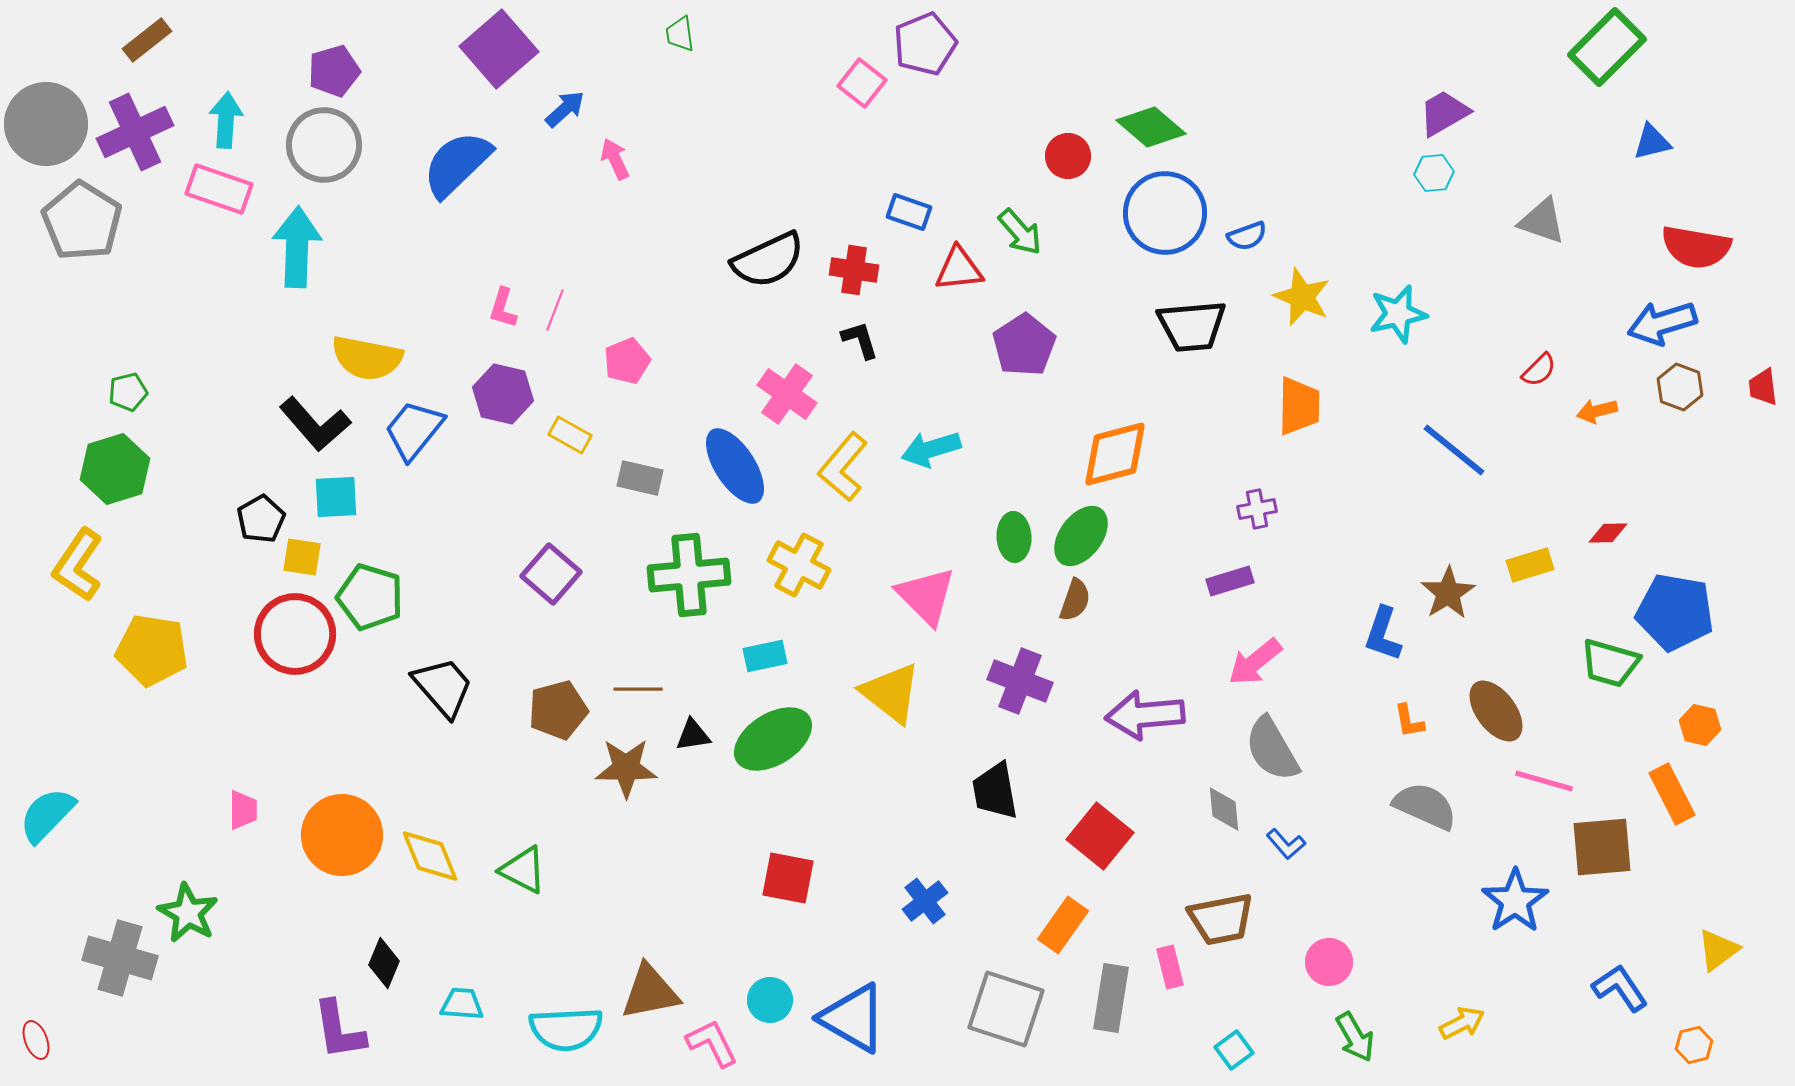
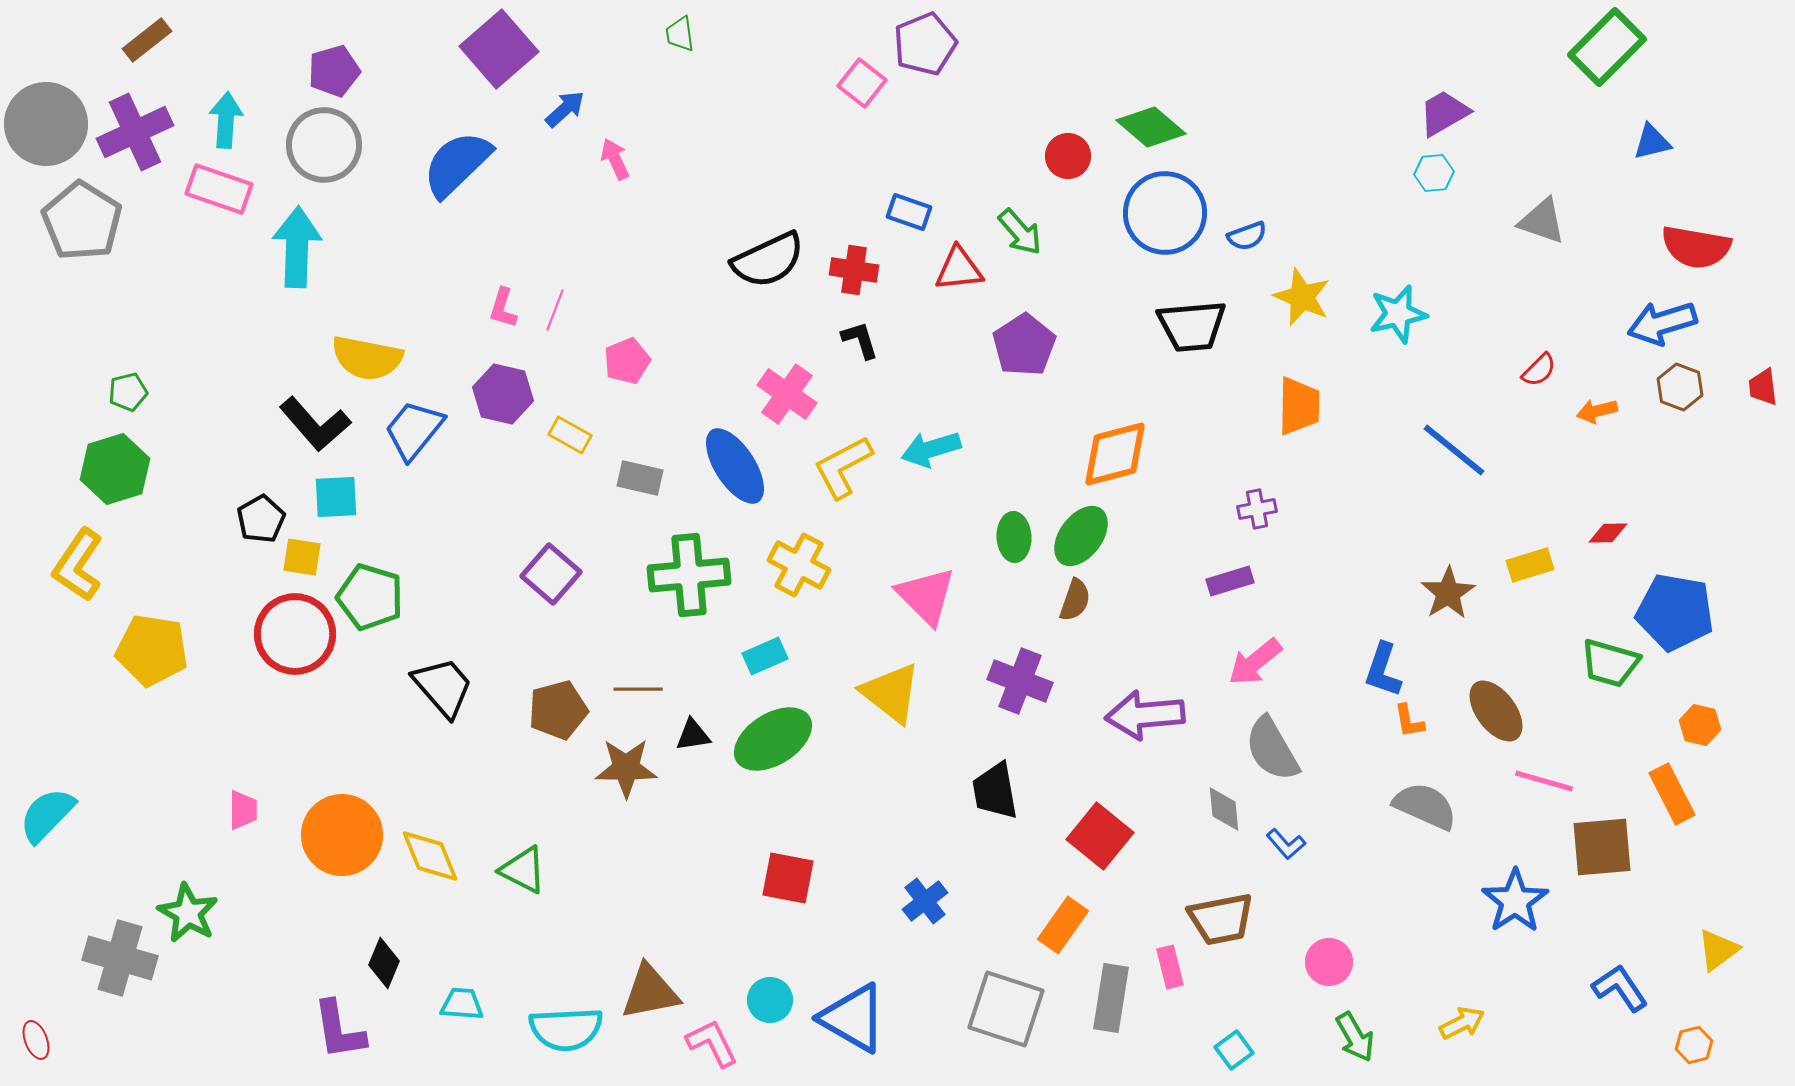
yellow L-shape at (843, 467): rotated 22 degrees clockwise
blue L-shape at (1383, 634): moved 36 px down
cyan rectangle at (765, 656): rotated 12 degrees counterclockwise
